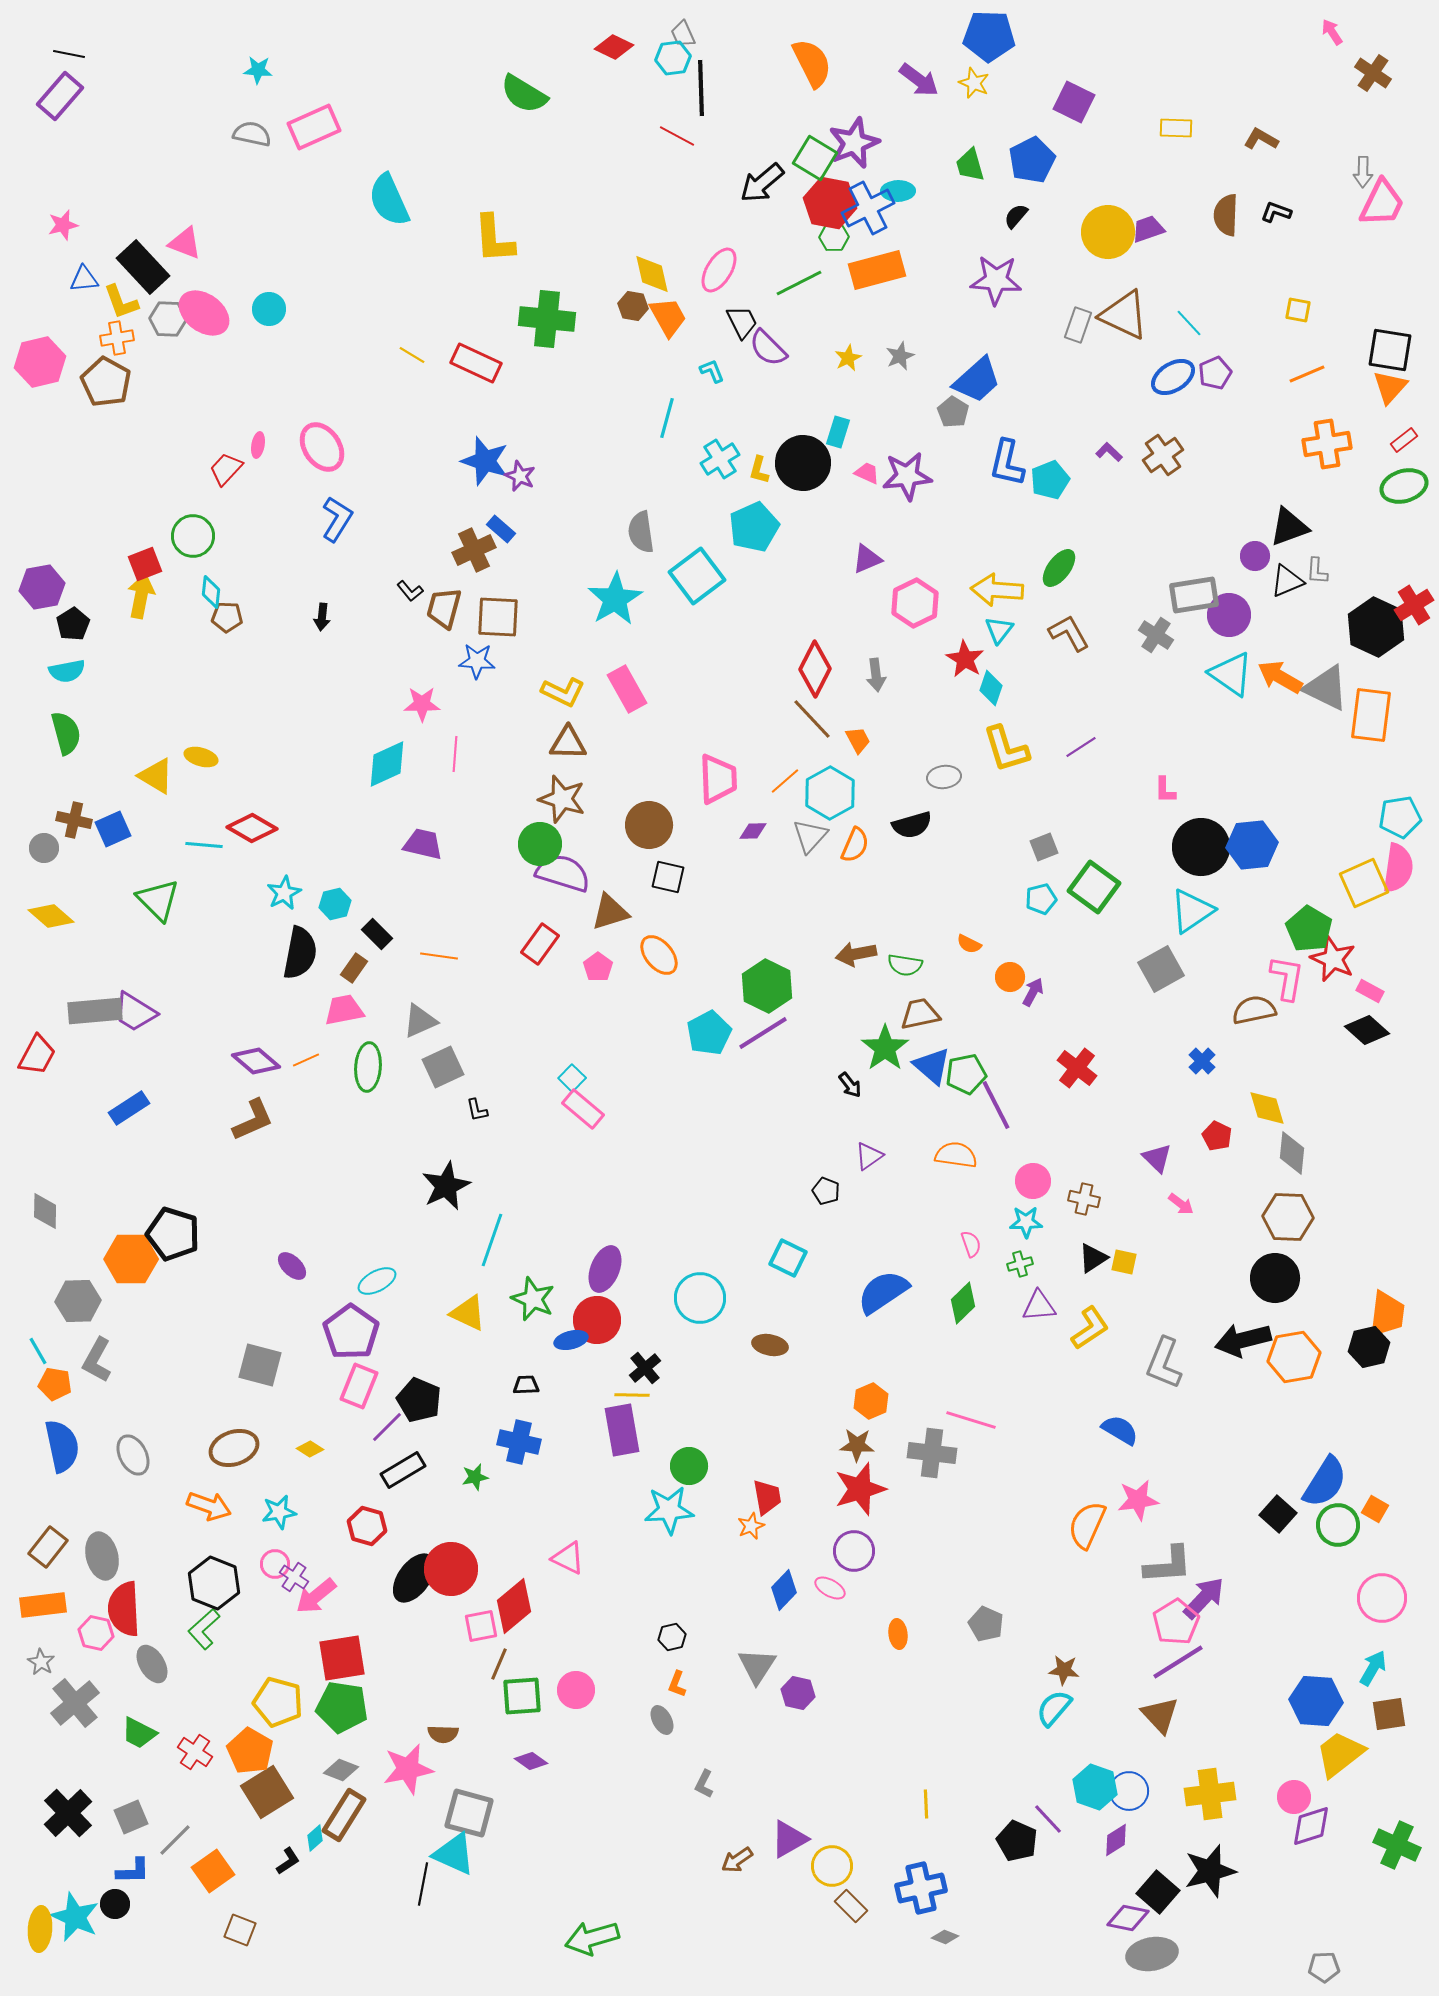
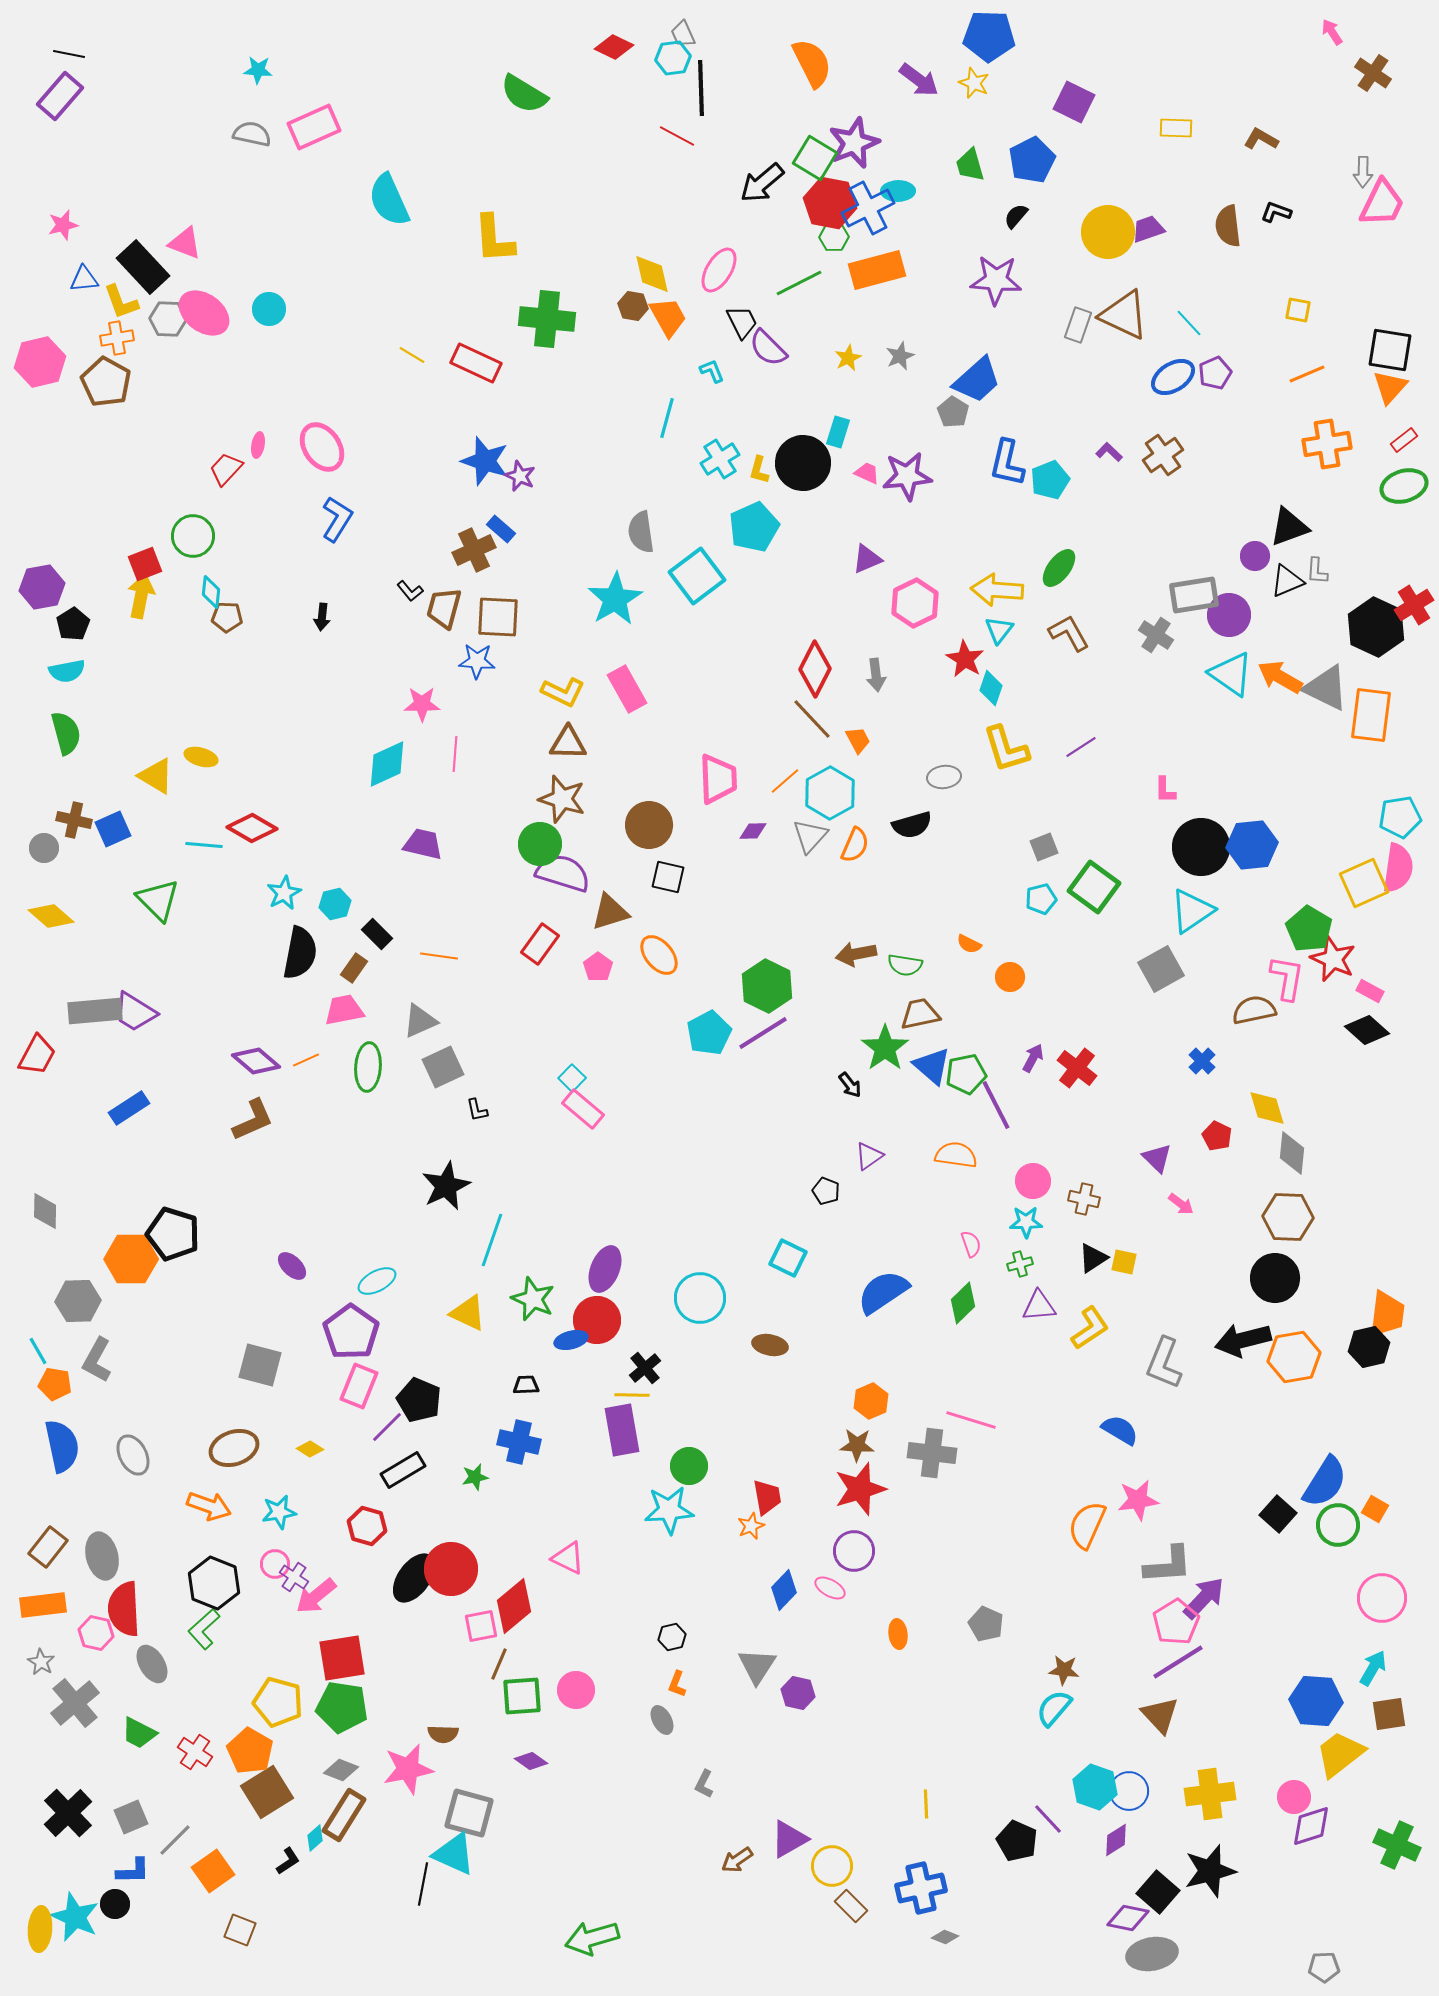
brown semicircle at (1226, 215): moved 2 px right, 11 px down; rotated 9 degrees counterclockwise
purple arrow at (1033, 992): moved 66 px down
